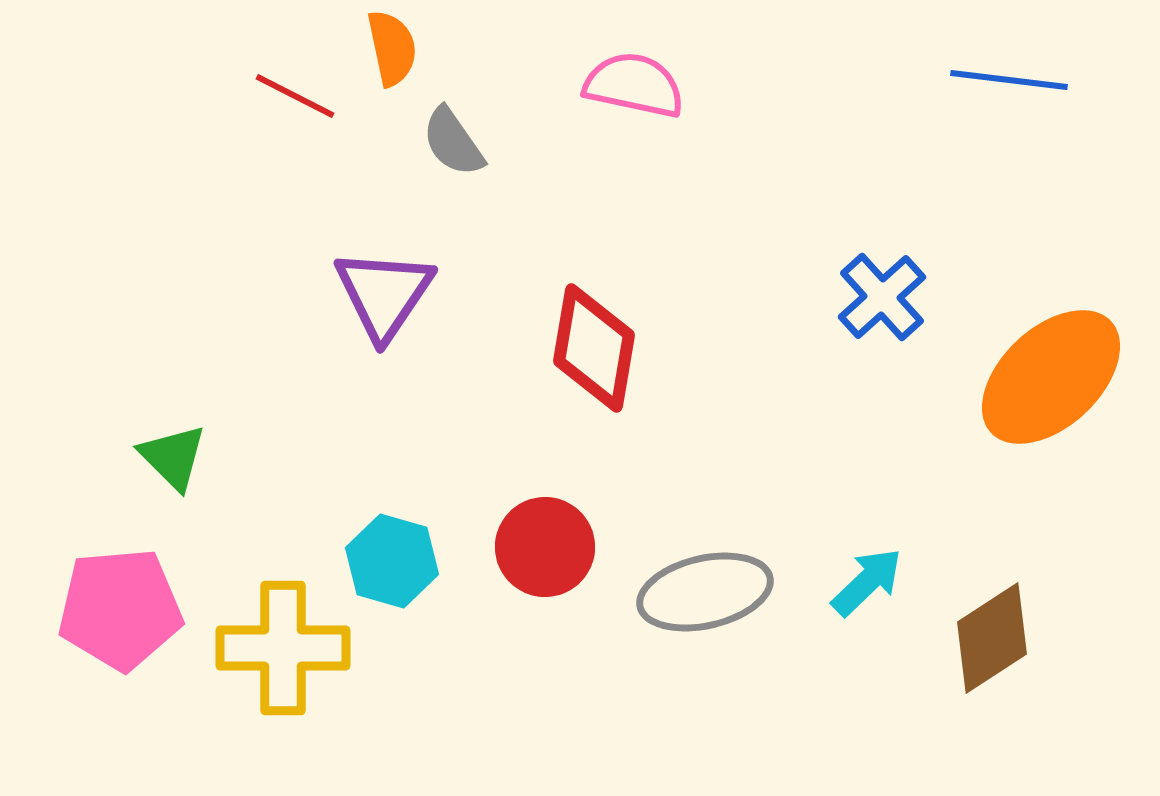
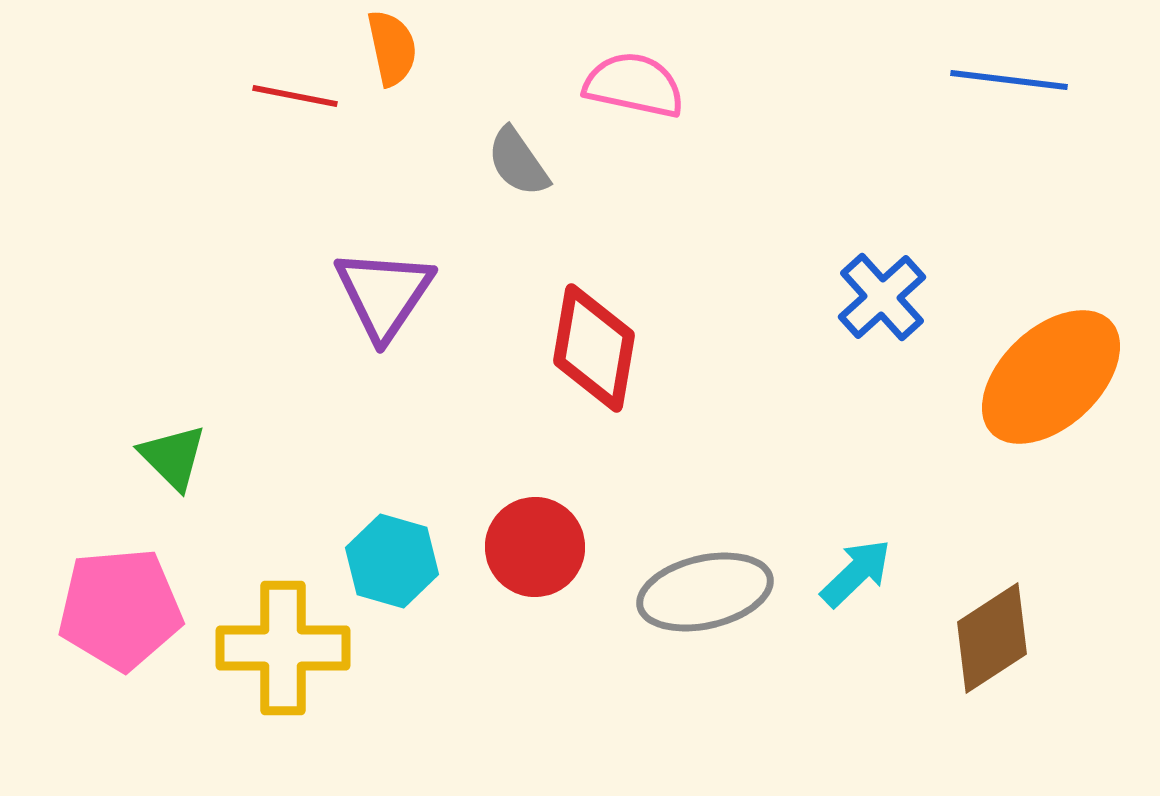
red line: rotated 16 degrees counterclockwise
gray semicircle: moved 65 px right, 20 px down
red circle: moved 10 px left
cyan arrow: moved 11 px left, 9 px up
